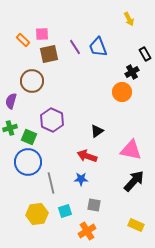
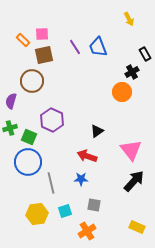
brown square: moved 5 px left, 1 px down
pink triangle: rotated 40 degrees clockwise
yellow rectangle: moved 1 px right, 2 px down
